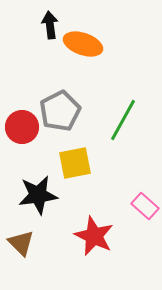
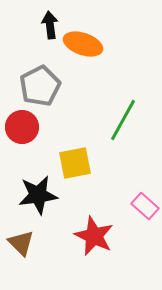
gray pentagon: moved 20 px left, 25 px up
